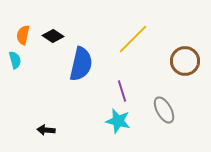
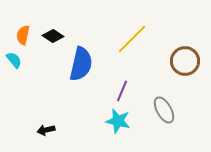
yellow line: moved 1 px left
cyan semicircle: moved 1 px left; rotated 24 degrees counterclockwise
purple line: rotated 40 degrees clockwise
black arrow: rotated 18 degrees counterclockwise
